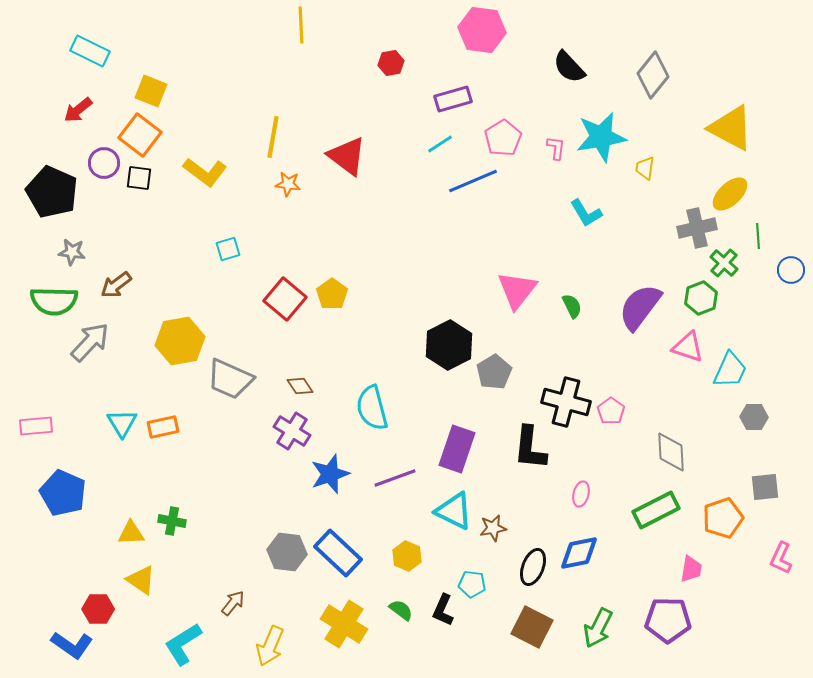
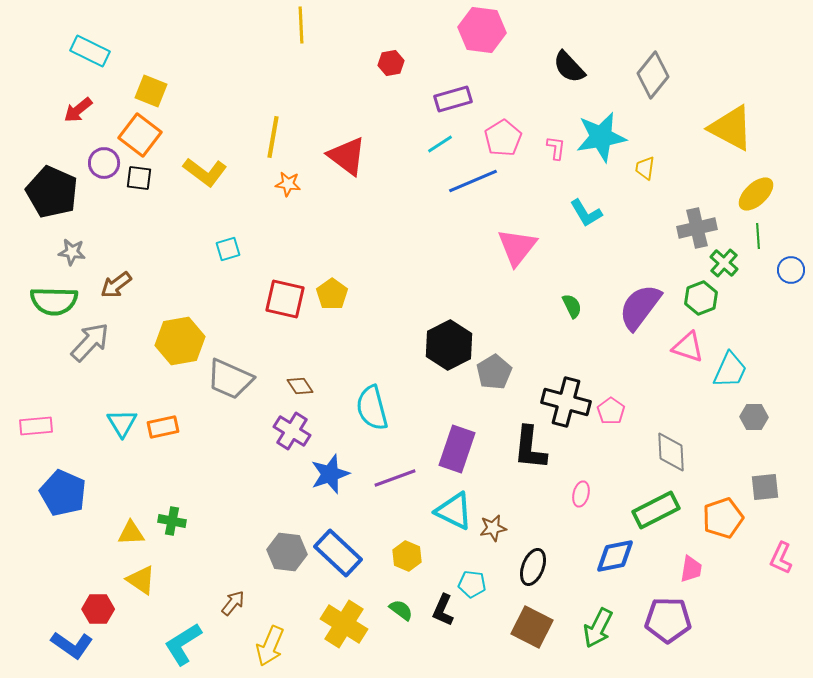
yellow ellipse at (730, 194): moved 26 px right
pink triangle at (517, 290): moved 43 px up
red square at (285, 299): rotated 27 degrees counterclockwise
blue diamond at (579, 553): moved 36 px right, 3 px down
